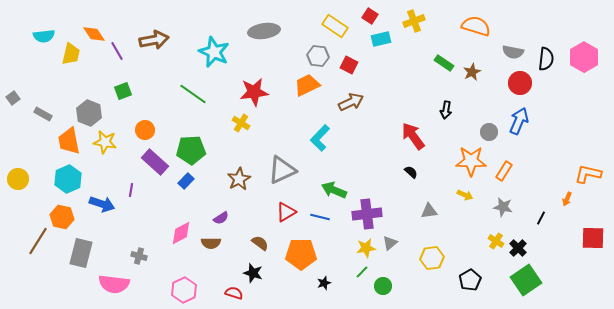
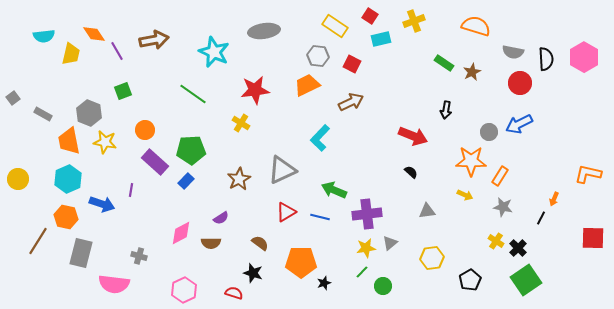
black semicircle at (546, 59): rotated 10 degrees counterclockwise
red square at (349, 65): moved 3 px right, 1 px up
red star at (254, 92): moved 1 px right, 2 px up
blue arrow at (519, 121): moved 3 px down; rotated 140 degrees counterclockwise
red arrow at (413, 136): rotated 148 degrees clockwise
orange rectangle at (504, 171): moved 4 px left, 5 px down
orange arrow at (567, 199): moved 13 px left
gray triangle at (429, 211): moved 2 px left
orange hexagon at (62, 217): moved 4 px right
orange pentagon at (301, 254): moved 8 px down
